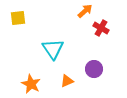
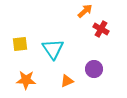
yellow square: moved 2 px right, 26 px down
red cross: moved 1 px down
orange star: moved 5 px left, 4 px up; rotated 24 degrees counterclockwise
